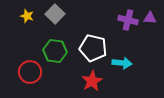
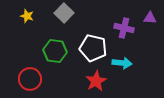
gray square: moved 9 px right, 1 px up
purple cross: moved 4 px left, 8 px down
red circle: moved 7 px down
red star: moved 4 px right
